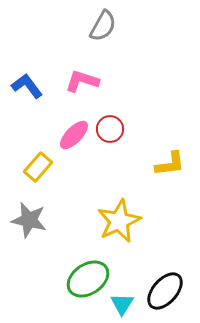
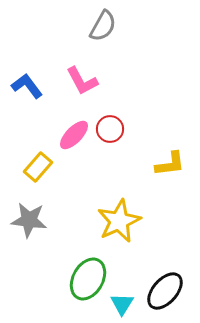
pink L-shape: rotated 136 degrees counterclockwise
gray star: rotated 6 degrees counterclockwise
green ellipse: rotated 27 degrees counterclockwise
